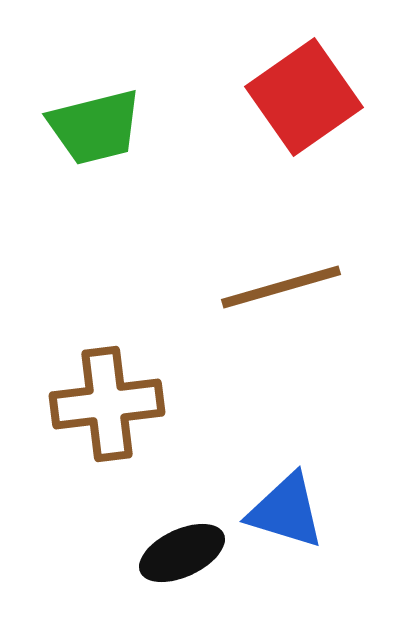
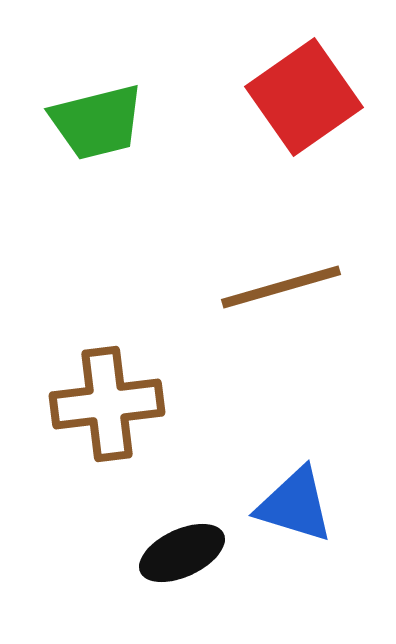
green trapezoid: moved 2 px right, 5 px up
blue triangle: moved 9 px right, 6 px up
